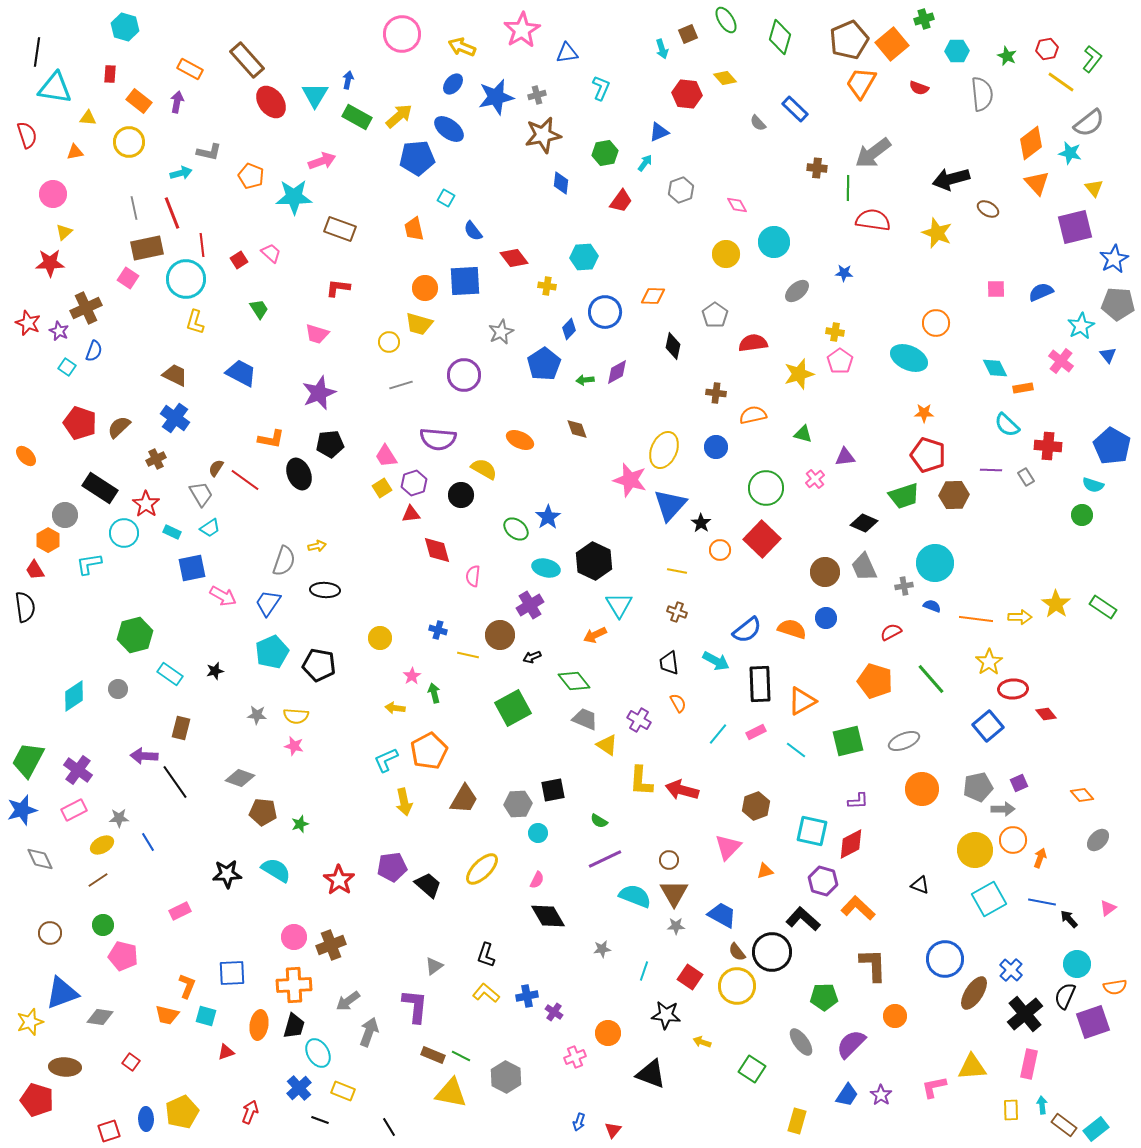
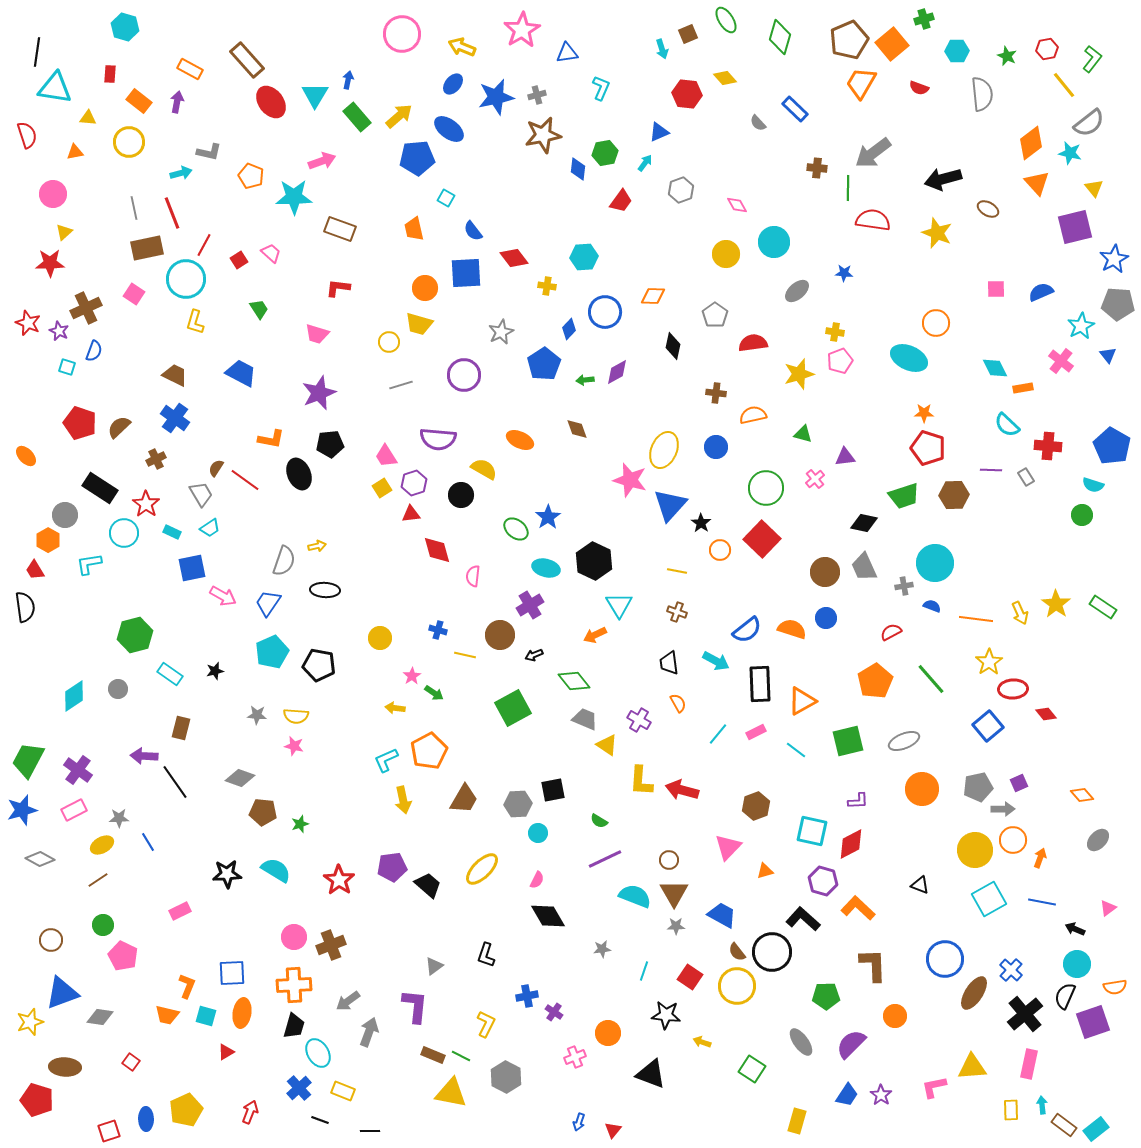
yellow line at (1061, 82): moved 3 px right, 3 px down; rotated 16 degrees clockwise
green rectangle at (357, 117): rotated 20 degrees clockwise
black arrow at (951, 179): moved 8 px left
blue diamond at (561, 183): moved 17 px right, 14 px up
red line at (202, 245): moved 2 px right; rotated 35 degrees clockwise
pink square at (128, 278): moved 6 px right, 16 px down
blue square at (465, 281): moved 1 px right, 8 px up
pink pentagon at (840, 361): rotated 15 degrees clockwise
cyan square at (67, 367): rotated 18 degrees counterclockwise
red pentagon at (928, 455): moved 7 px up
black diamond at (864, 523): rotated 12 degrees counterclockwise
yellow arrow at (1020, 617): moved 4 px up; rotated 65 degrees clockwise
yellow line at (468, 655): moved 3 px left
black arrow at (532, 657): moved 2 px right, 2 px up
orange pentagon at (875, 681): rotated 24 degrees clockwise
green arrow at (434, 693): rotated 138 degrees clockwise
yellow arrow at (404, 802): moved 1 px left, 2 px up
gray diamond at (40, 859): rotated 36 degrees counterclockwise
black arrow at (1069, 919): moved 6 px right, 10 px down; rotated 24 degrees counterclockwise
brown circle at (50, 933): moved 1 px right, 7 px down
pink pentagon at (123, 956): rotated 12 degrees clockwise
yellow L-shape at (486, 993): moved 31 px down; rotated 76 degrees clockwise
green pentagon at (824, 997): moved 2 px right, 1 px up
orange ellipse at (259, 1025): moved 17 px left, 12 px up
red triangle at (226, 1052): rotated 12 degrees counterclockwise
yellow pentagon at (182, 1112): moved 4 px right, 2 px up
black line at (389, 1127): moved 19 px left, 4 px down; rotated 60 degrees counterclockwise
